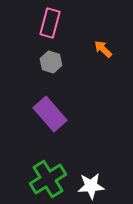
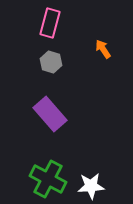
orange arrow: rotated 12 degrees clockwise
green cross: rotated 30 degrees counterclockwise
